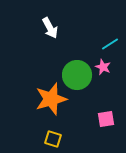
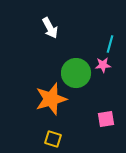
cyan line: rotated 42 degrees counterclockwise
pink star: moved 2 px up; rotated 28 degrees counterclockwise
green circle: moved 1 px left, 2 px up
